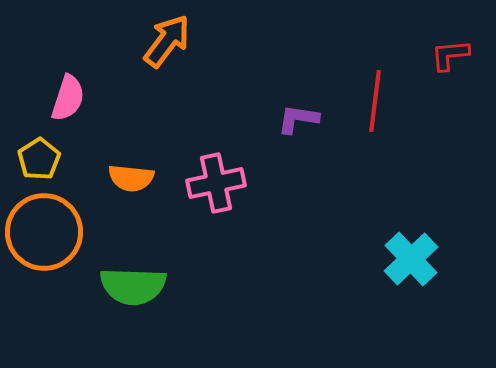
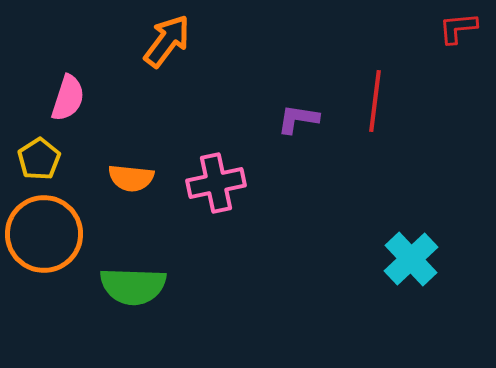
red L-shape: moved 8 px right, 27 px up
orange circle: moved 2 px down
